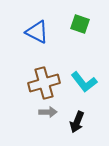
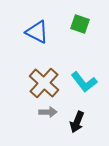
brown cross: rotated 32 degrees counterclockwise
